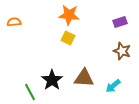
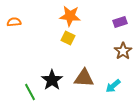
orange star: moved 1 px right, 1 px down
brown star: moved 1 px right; rotated 18 degrees clockwise
